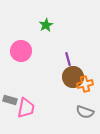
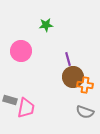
green star: rotated 24 degrees clockwise
orange cross: moved 1 px down; rotated 21 degrees clockwise
